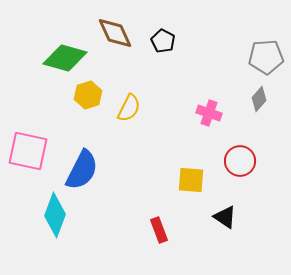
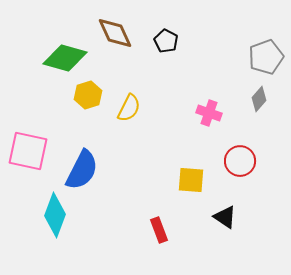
black pentagon: moved 3 px right
gray pentagon: rotated 16 degrees counterclockwise
